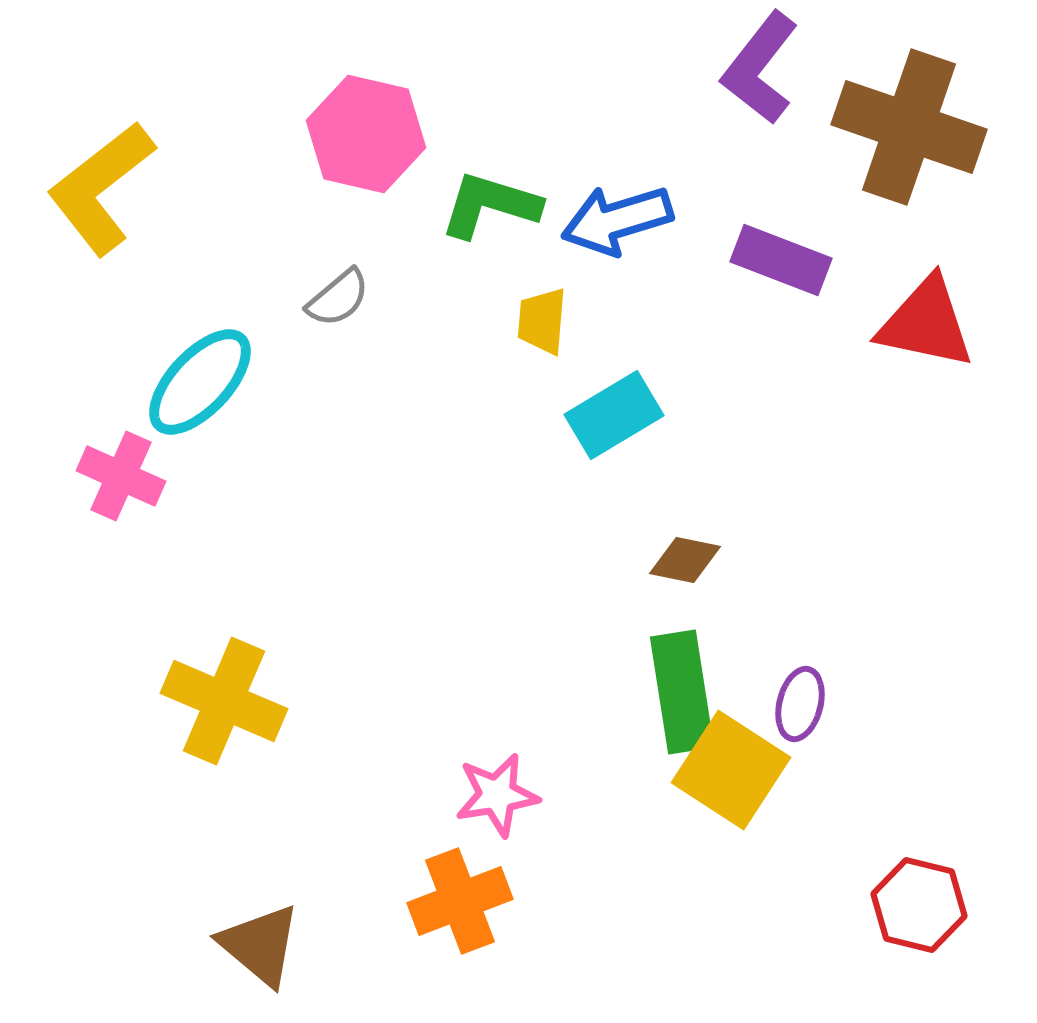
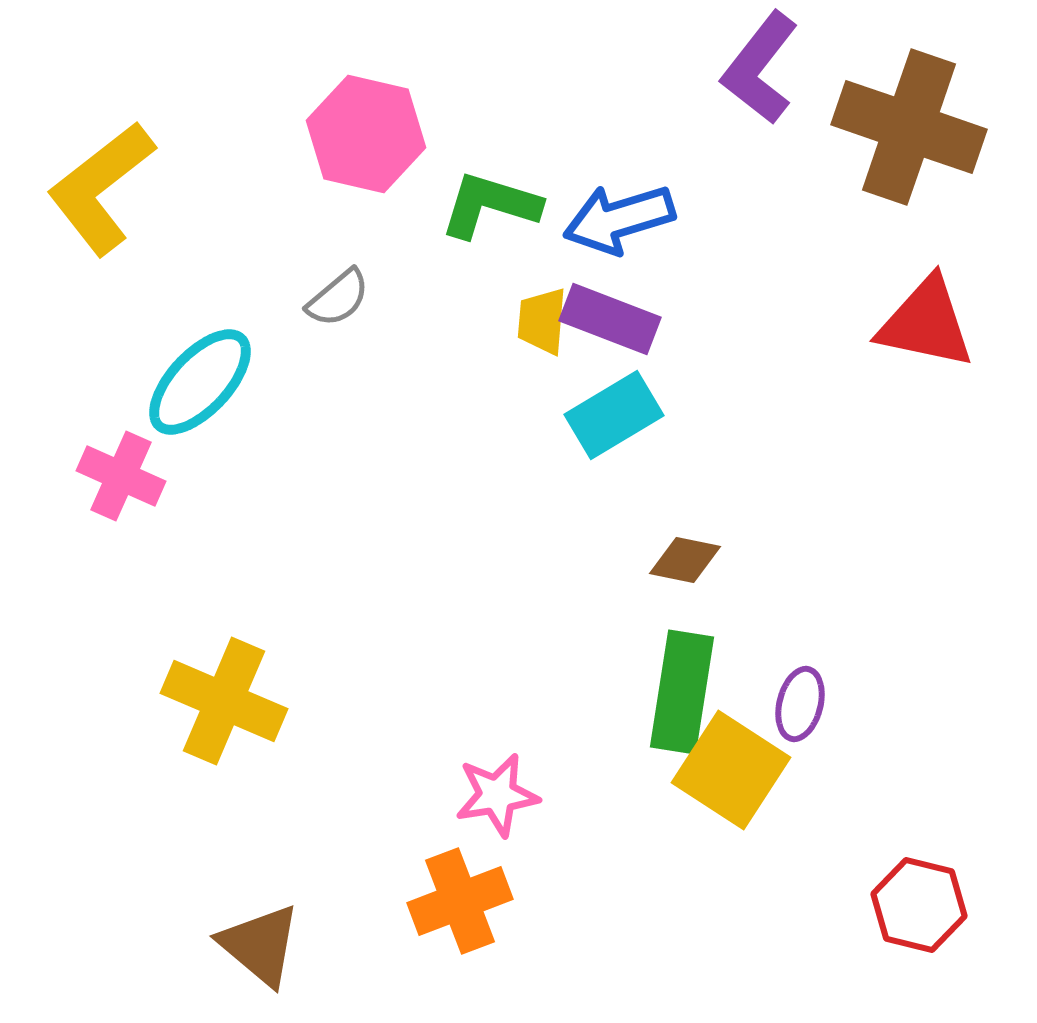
blue arrow: moved 2 px right, 1 px up
purple rectangle: moved 171 px left, 59 px down
green rectangle: rotated 18 degrees clockwise
